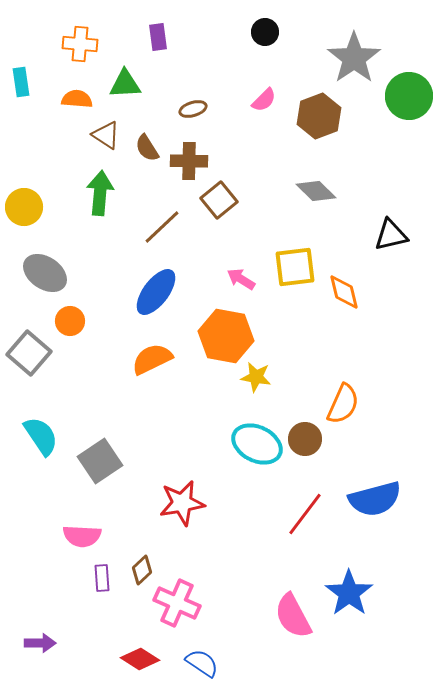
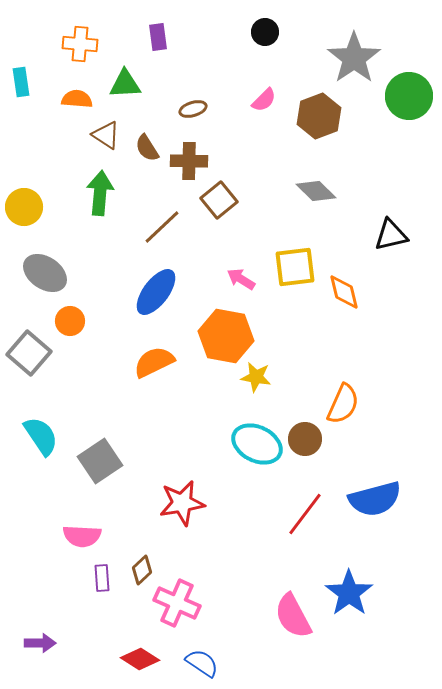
orange semicircle at (152, 359): moved 2 px right, 3 px down
